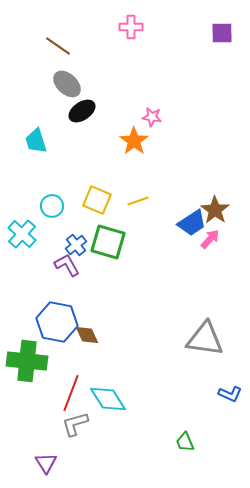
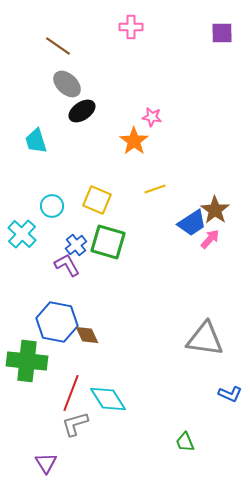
yellow line: moved 17 px right, 12 px up
